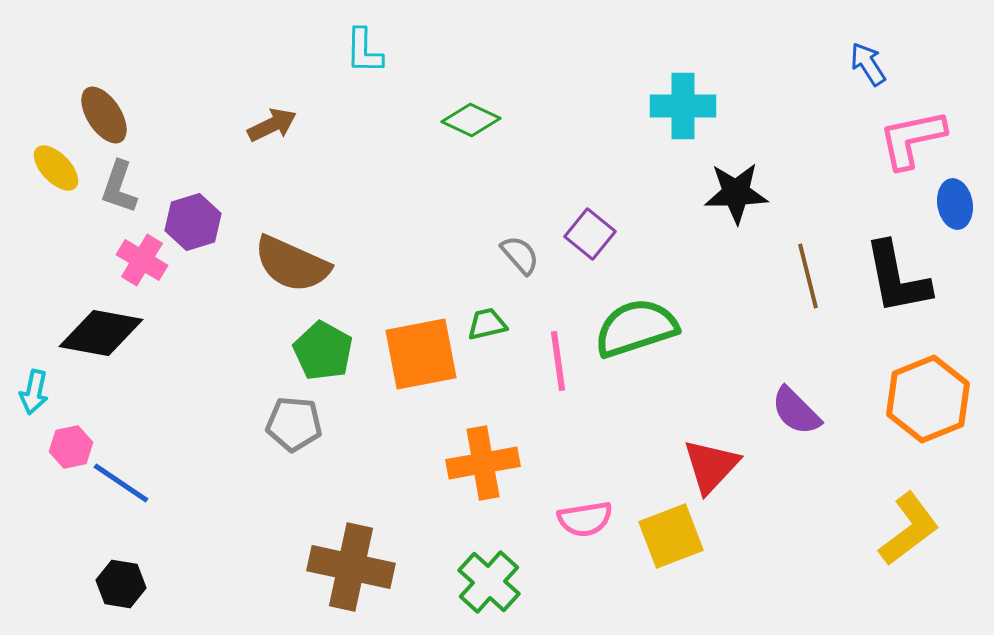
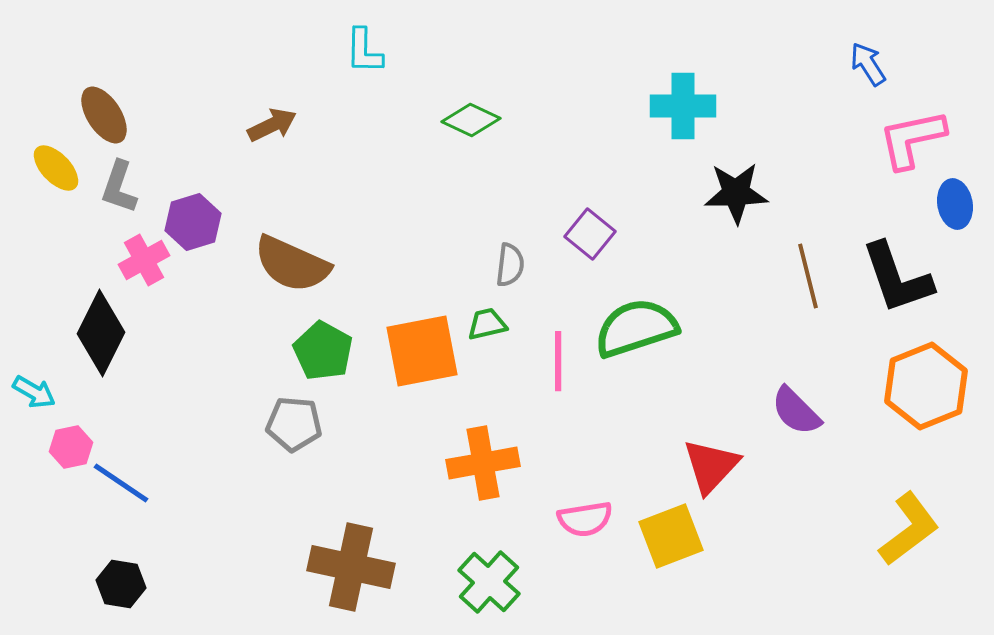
gray semicircle: moved 10 px left, 10 px down; rotated 48 degrees clockwise
pink cross: moved 2 px right; rotated 30 degrees clockwise
black L-shape: rotated 8 degrees counterclockwise
black diamond: rotated 74 degrees counterclockwise
orange square: moved 1 px right, 3 px up
pink line: rotated 8 degrees clockwise
cyan arrow: rotated 72 degrees counterclockwise
orange hexagon: moved 2 px left, 13 px up
